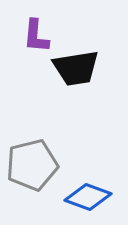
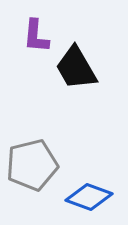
black trapezoid: rotated 69 degrees clockwise
blue diamond: moved 1 px right
